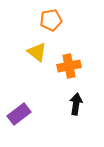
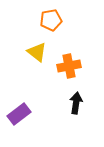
black arrow: moved 1 px up
